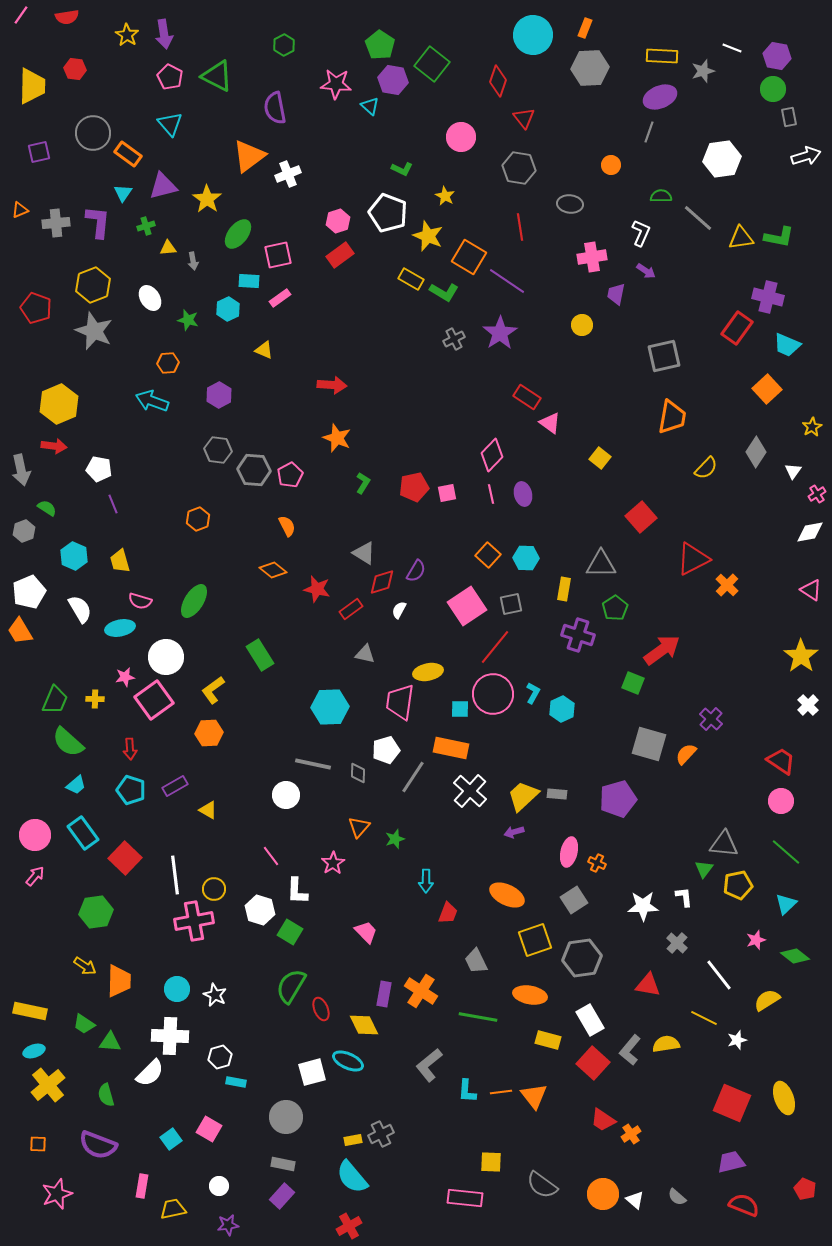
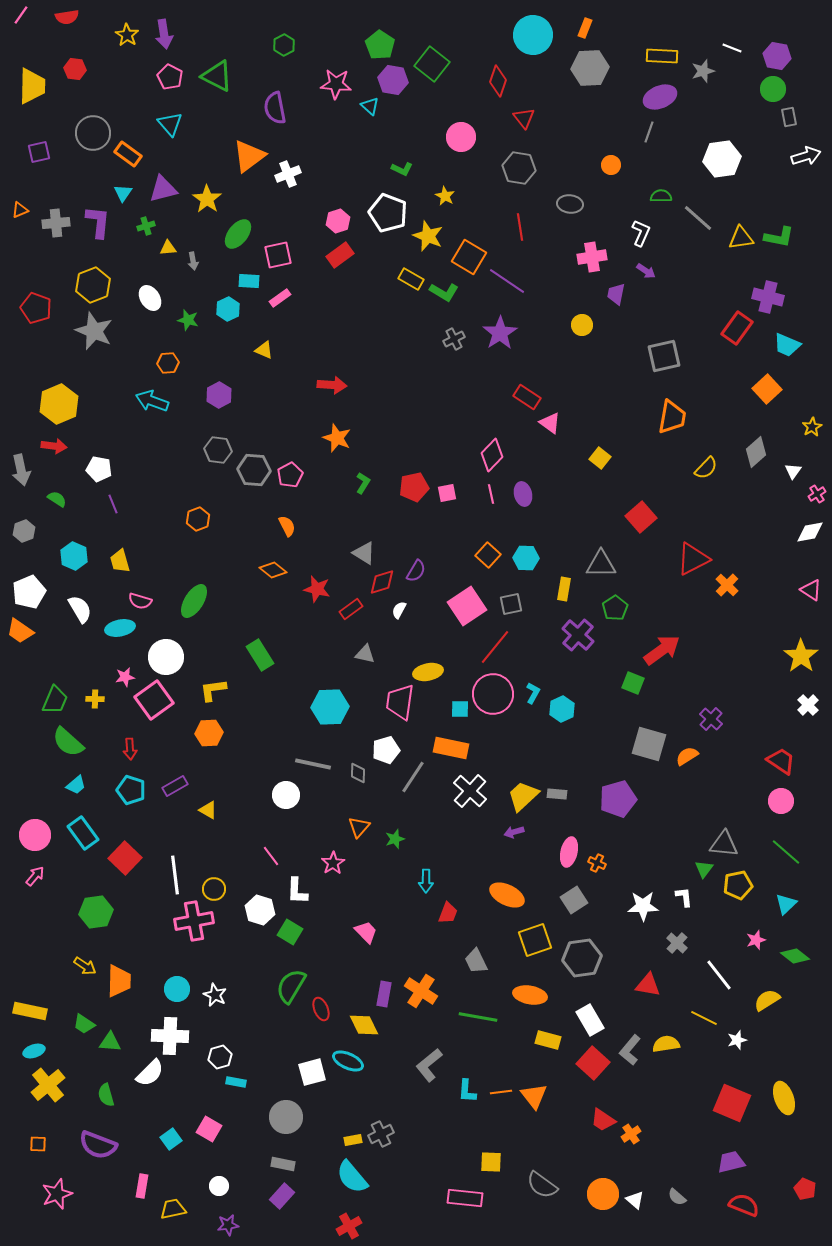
purple triangle at (163, 186): moved 3 px down
gray diamond at (756, 452): rotated 16 degrees clockwise
green semicircle at (47, 508): moved 10 px right, 9 px up
orange trapezoid at (20, 631): rotated 24 degrees counterclockwise
purple cross at (578, 635): rotated 24 degrees clockwise
yellow L-shape at (213, 690): rotated 28 degrees clockwise
orange semicircle at (686, 754): moved 1 px right, 2 px down; rotated 15 degrees clockwise
